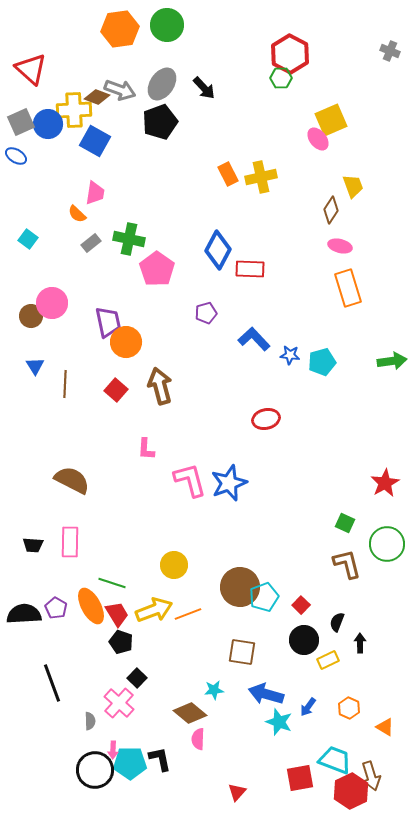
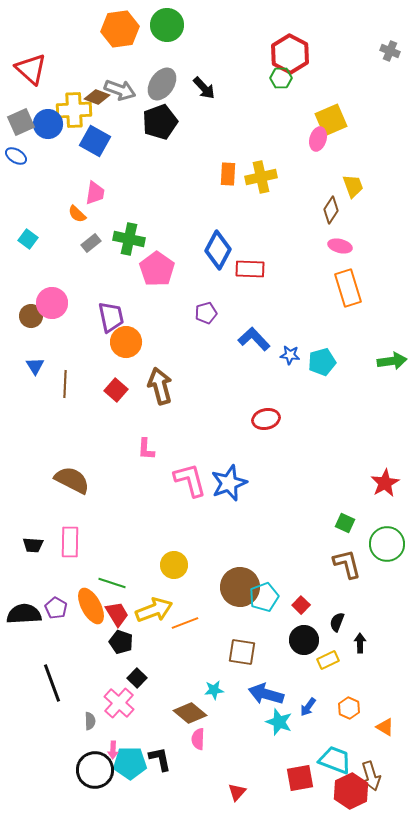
pink ellipse at (318, 139): rotated 55 degrees clockwise
orange rectangle at (228, 174): rotated 30 degrees clockwise
purple trapezoid at (108, 322): moved 3 px right, 5 px up
orange line at (188, 614): moved 3 px left, 9 px down
